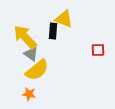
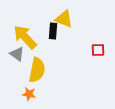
gray triangle: moved 14 px left
yellow semicircle: rotated 40 degrees counterclockwise
